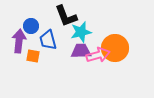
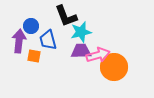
orange circle: moved 1 px left, 19 px down
orange square: moved 1 px right
